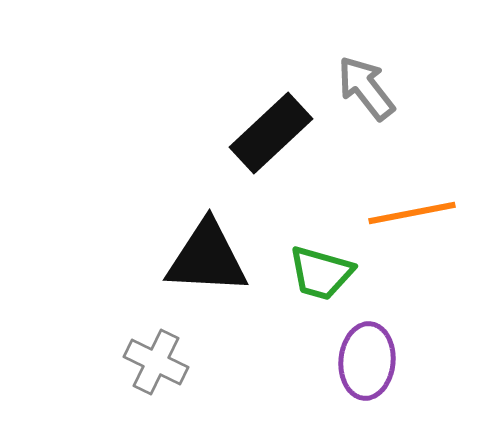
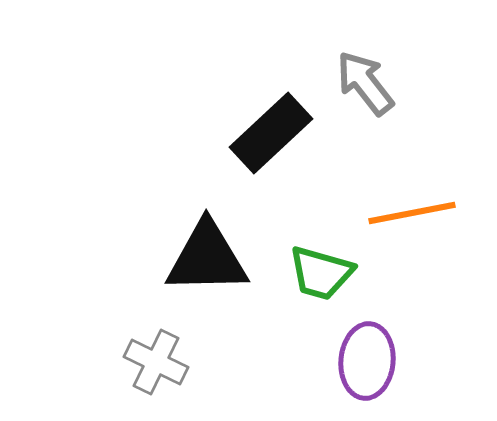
gray arrow: moved 1 px left, 5 px up
black triangle: rotated 4 degrees counterclockwise
